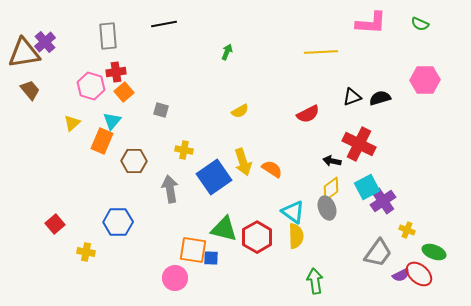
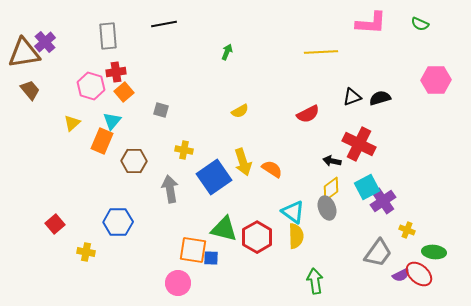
pink hexagon at (425, 80): moved 11 px right
green ellipse at (434, 252): rotated 15 degrees counterclockwise
pink circle at (175, 278): moved 3 px right, 5 px down
